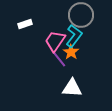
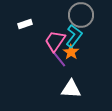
white triangle: moved 1 px left, 1 px down
